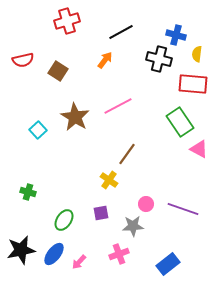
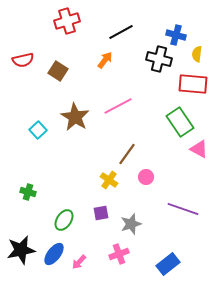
pink circle: moved 27 px up
gray star: moved 2 px left, 2 px up; rotated 15 degrees counterclockwise
